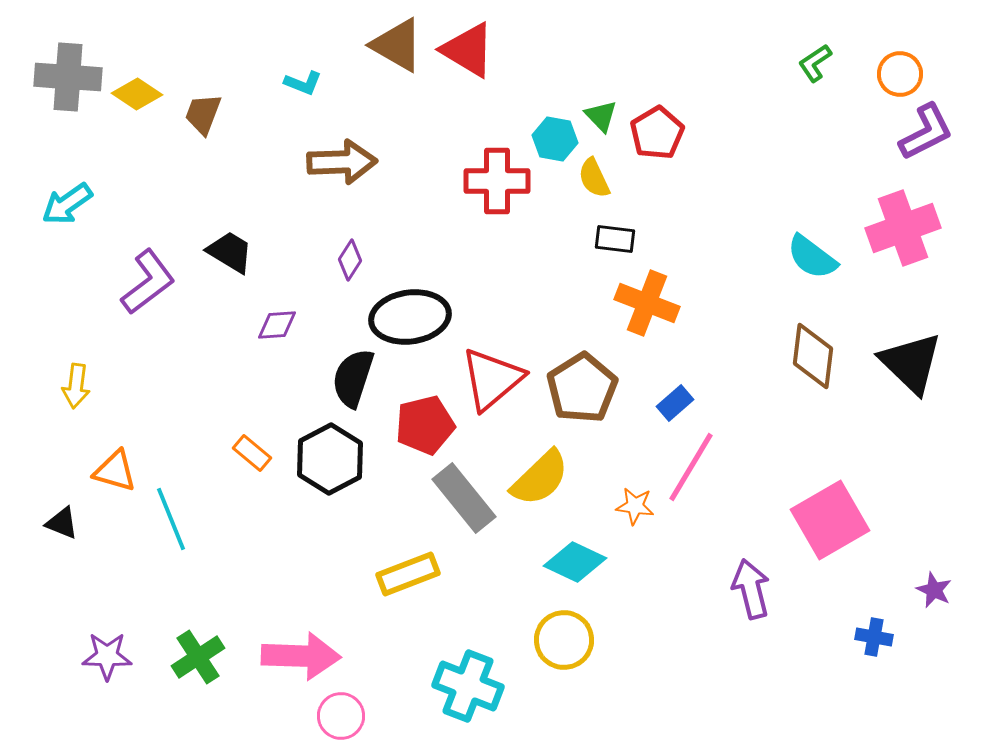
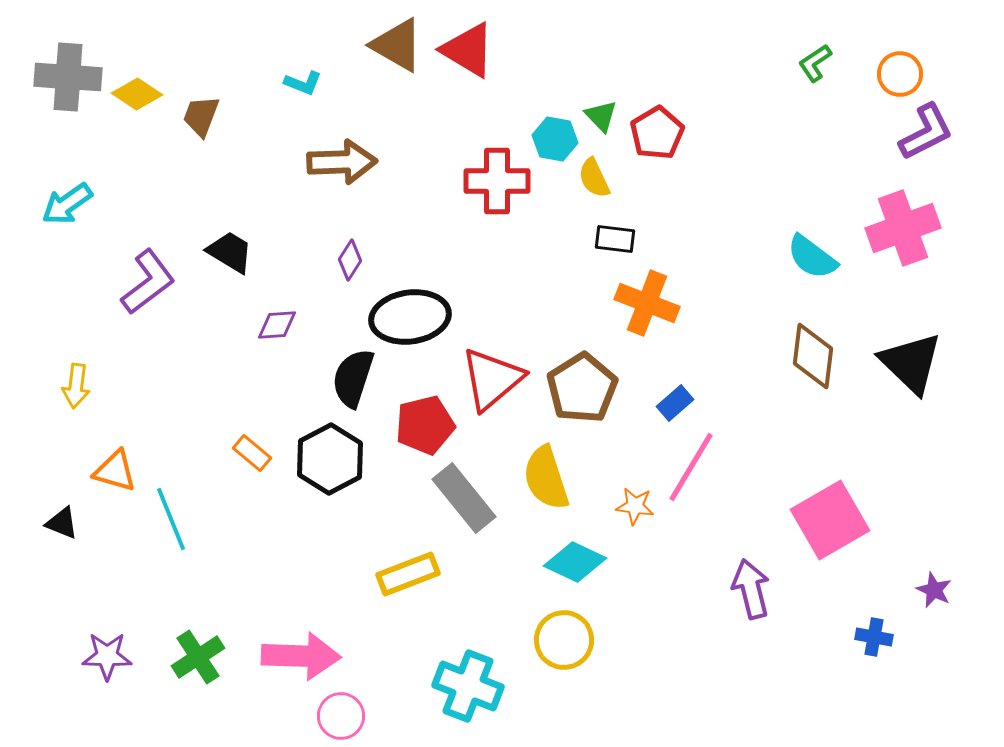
brown trapezoid at (203, 114): moved 2 px left, 2 px down
yellow semicircle at (540, 478): moved 6 px right; rotated 116 degrees clockwise
